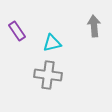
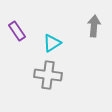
gray arrow: rotated 10 degrees clockwise
cyan triangle: rotated 18 degrees counterclockwise
